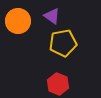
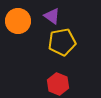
yellow pentagon: moved 1 px left, 1 px up
